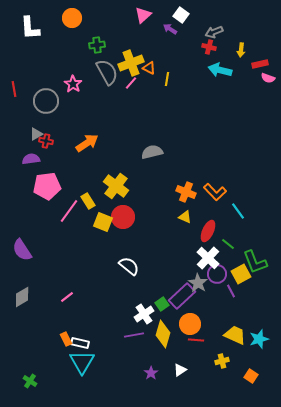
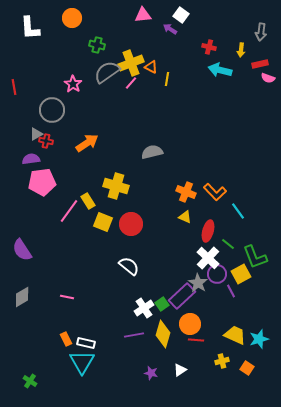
pink triangle at (143, 15): rotated 36 degrees clockwise
gray arrow at (214, 32): moved 47 px right; rotated 60 degrees counterclockwise
green cross at (97, 45): rotated 21 degrees clockwise
orange triangle at (149, 68): moved 2 px right, 1 px up
gray semicircle at (107, 72): rotated 96 degrees counterclockwise
red line at (14, 89): moved 2 px up
gray circle at (46, 101): moved 6 px right, 9 px down
pink pentagon at (47, 186): moved 5 px left, 4 px up
yellow cross at (116, 186): rotated 20 degrees counterclockwise
red circle at (123, 217): moved 8 px right, 7 px down
red ellipse at (208, 231): rotated 10 degrees counterclockwise
green L-shape at (255, 262): moved 5 px up
pink line at (67, 297): rotated 48 degrees clockwise
white cross at (144, 314): moved 6 px up
white rectangle at (80, 343): moved 6 px right
purple star at (151, 373): rotated 24 degrees counterclockwise
orange square at (251, 376): moved 4 px left, 8 px up
